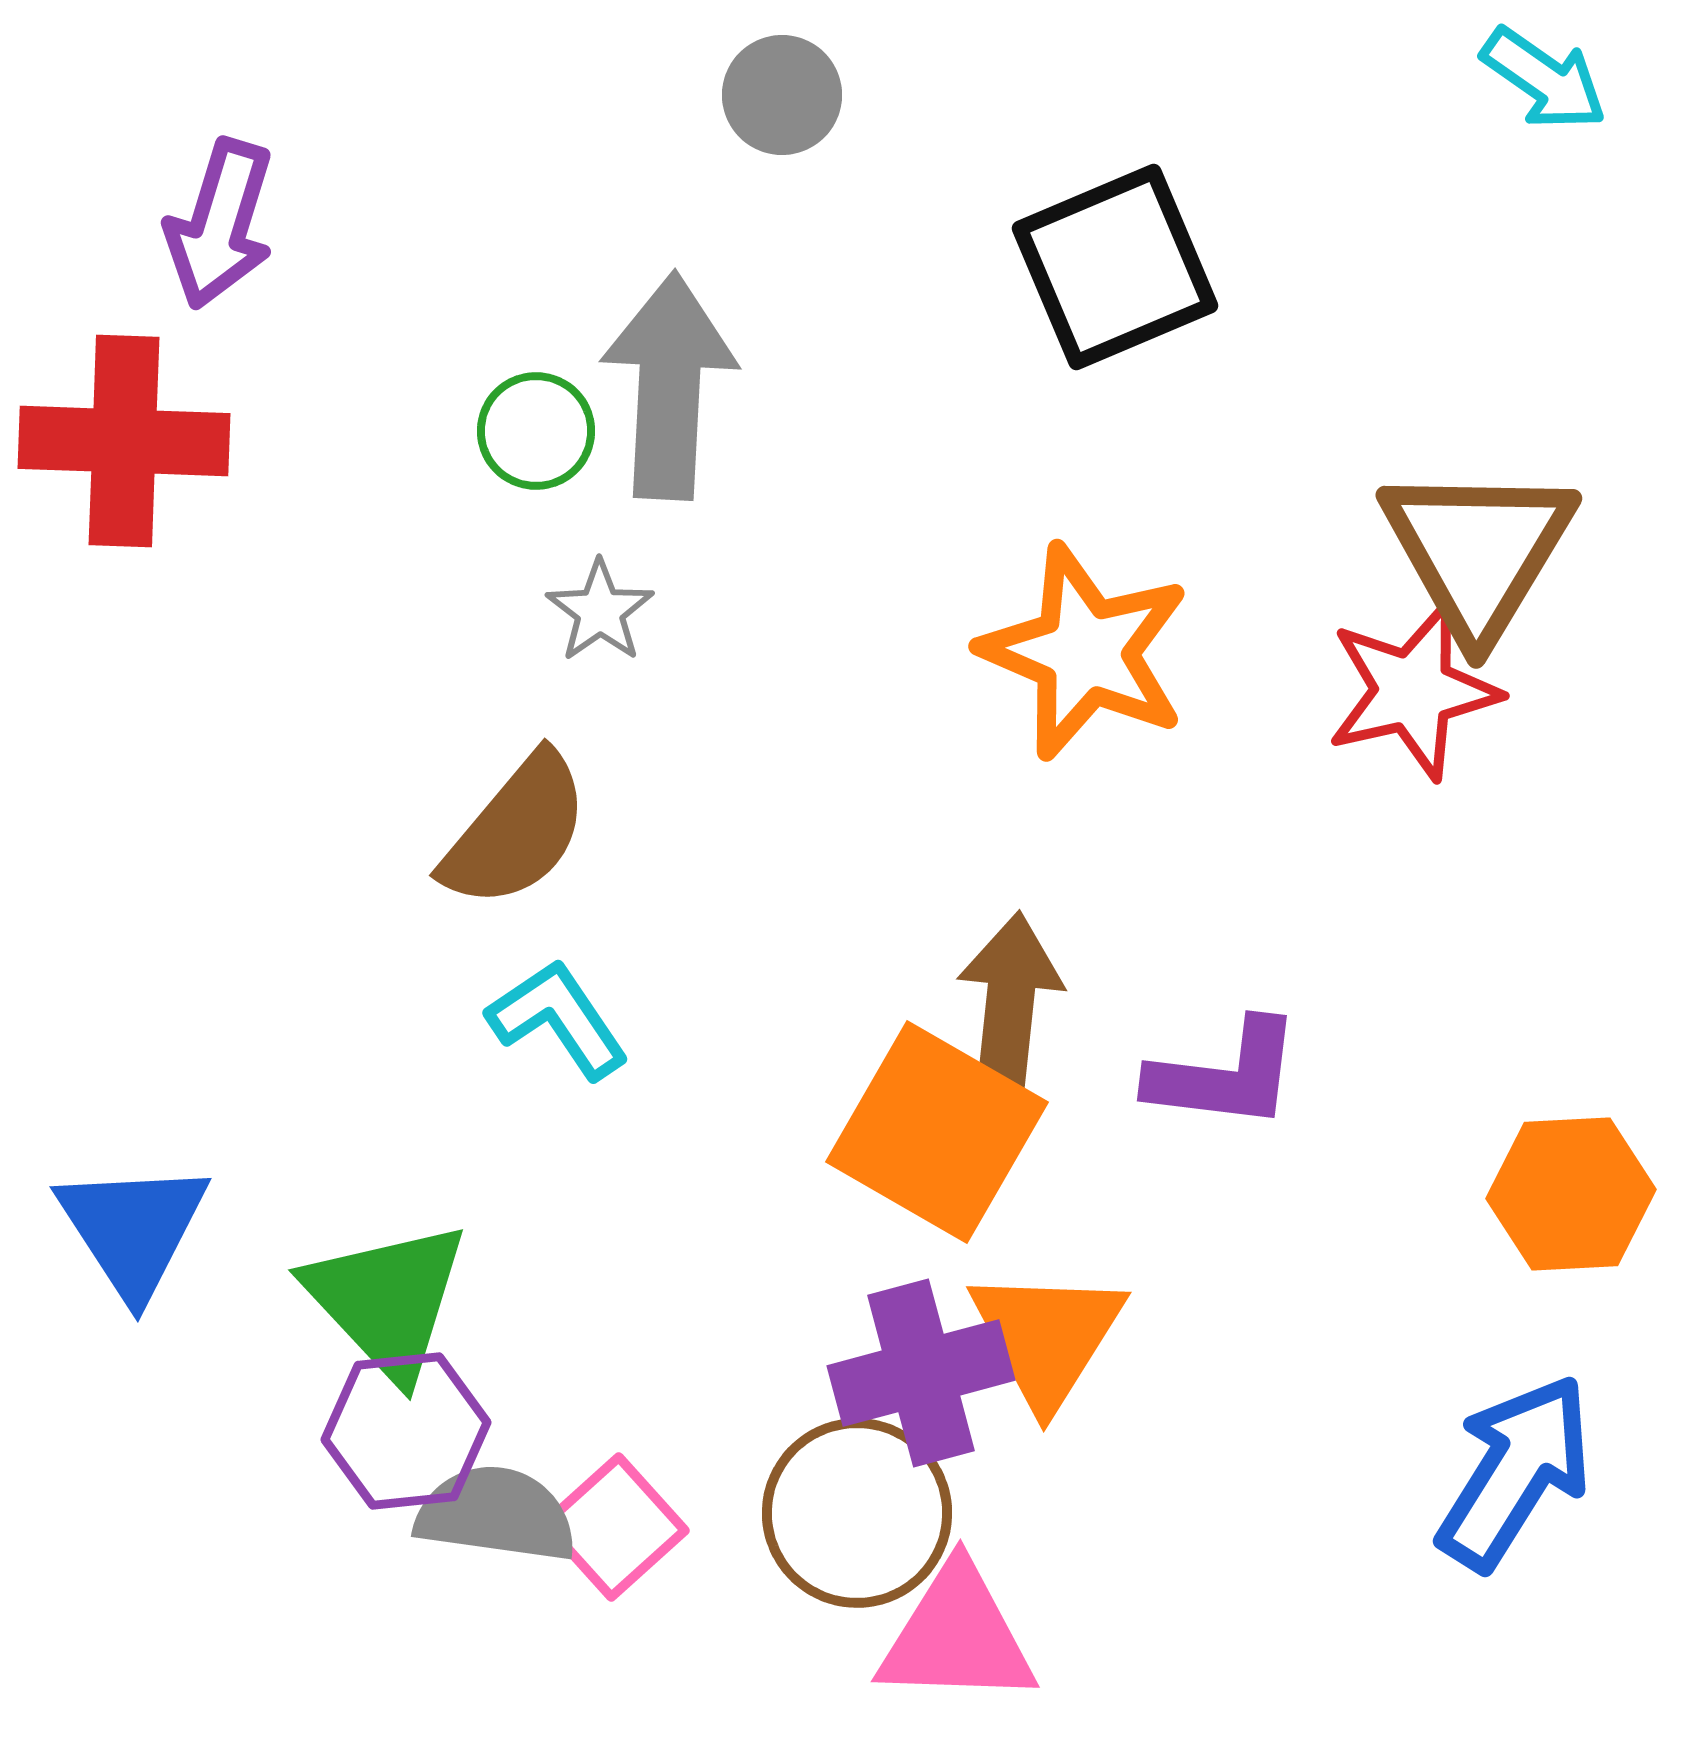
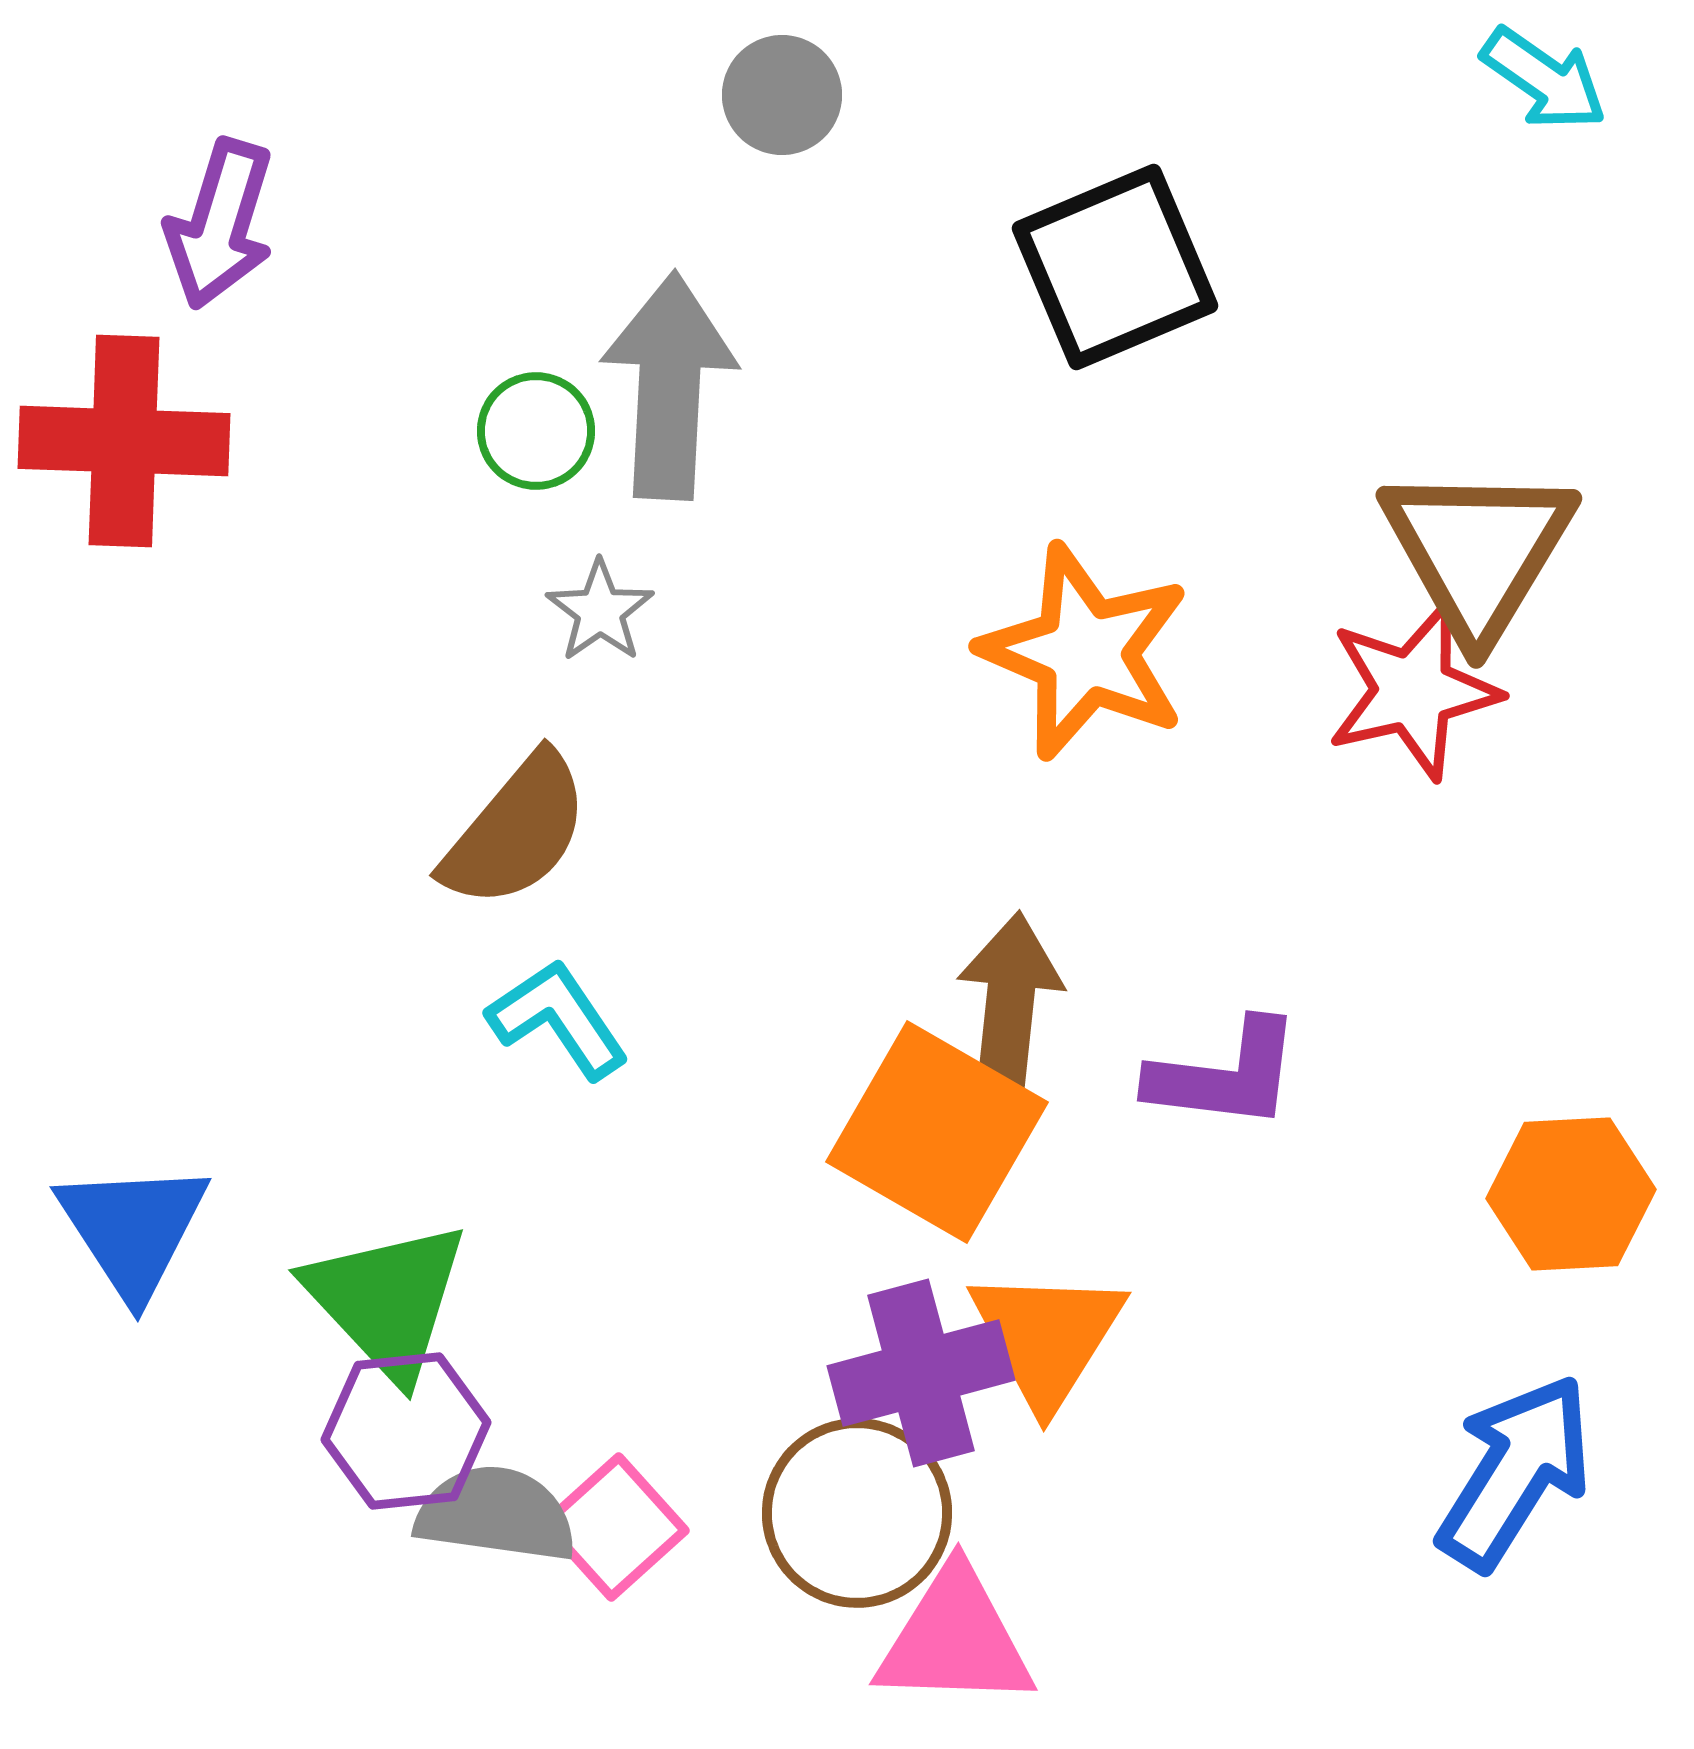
pink triangle: moved 2 px left, 3 px down
